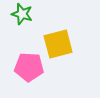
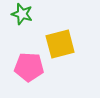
yellow square: moved 2 px right
